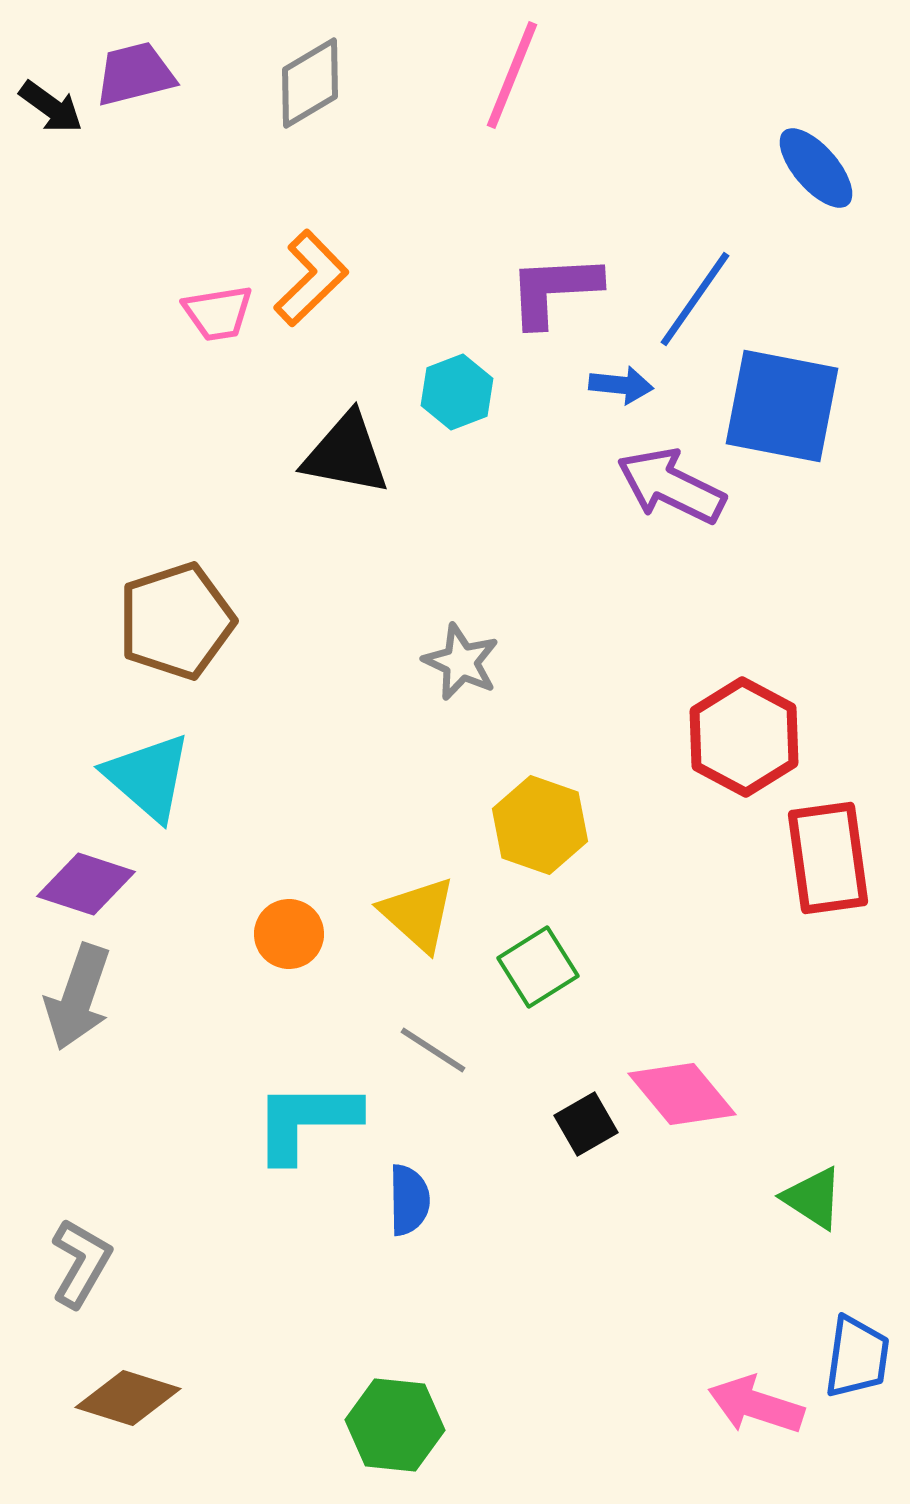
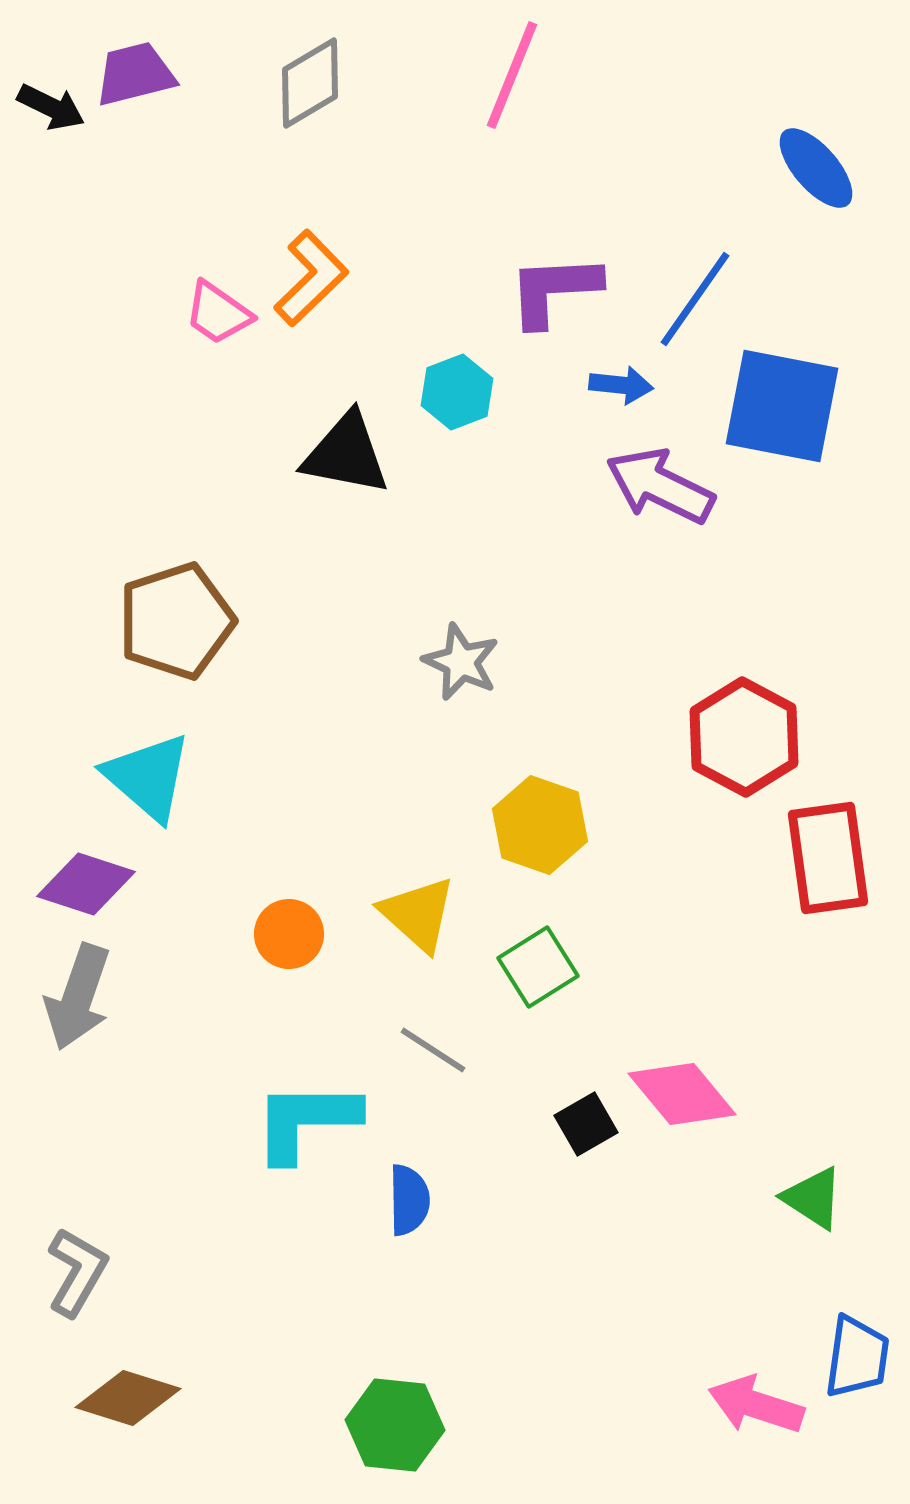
black arrow: rotated 10 degrees counterclockwise
pink trapezoid: rotated 44 degrees clockwise
purple arrow: moved 11 px left
gray L-shape: moved 4 px left, 9 px down
